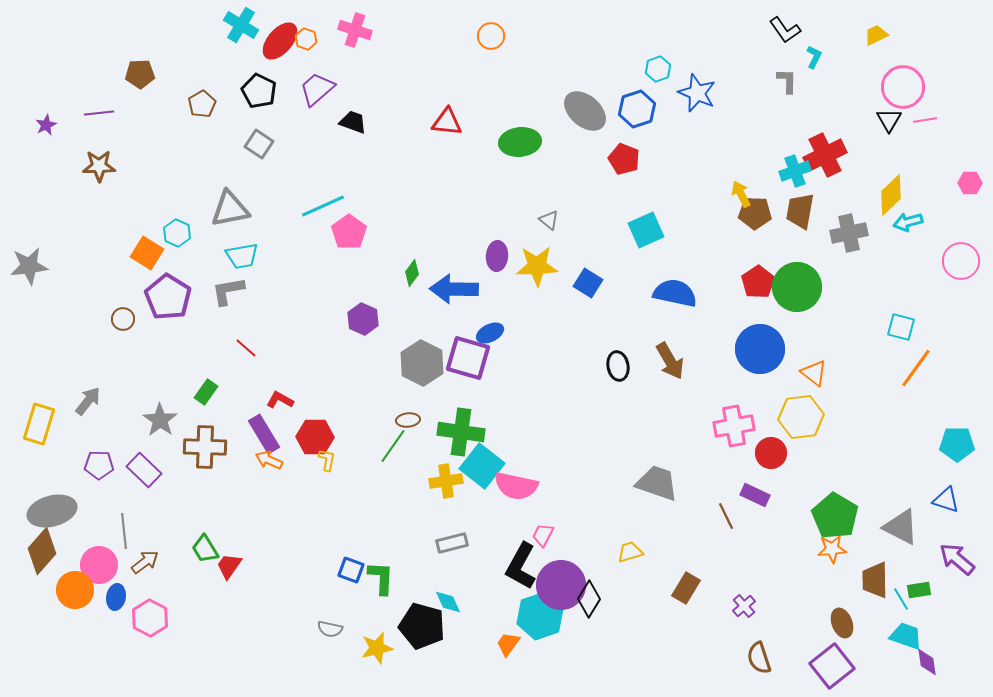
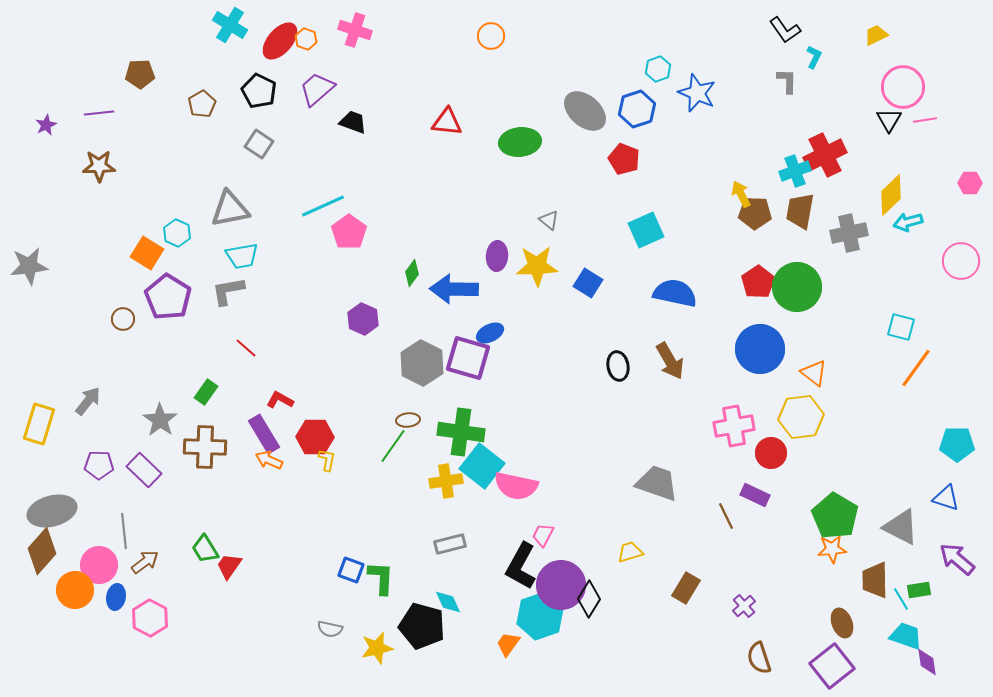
cyan cross at (241, 25): moved 11 px left
blue triangle at (946, 500): moved 2 px up
gray rectangle at (452, 543): moved 2 px left, 1 px down
